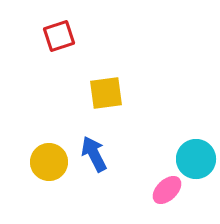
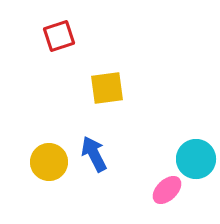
yellow square: moved 1 px right, 5 px up
